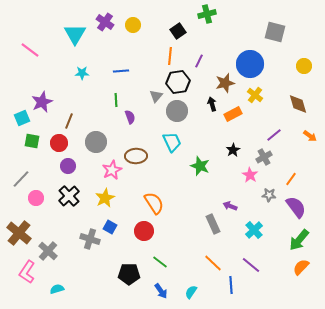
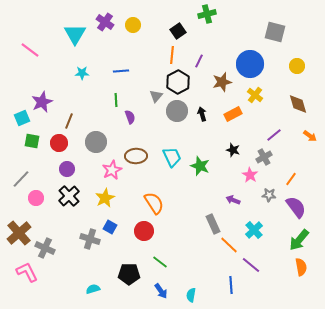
orange line at (170, 56): moved 2 px right, 1 px up
yellow circle at (304, 66): moved 7 px left
black hexagon at (178, 82): rotated 20 degrees counterclockwise
brown star at (225, 83): moved 3 px left, 1 px up
black arrow at (212, 104): moved 10 px left, 10 px down
cyan trapezoid at (172, 142): moved 15 px down
black star at (233, 150): rotated 24 degrees counterclockwise
purple circle at (68, 166): moved 1 px left, 3 px down
purple arrow at (230, 206): moved 3 px right, 6 px up
brown cross at (19, 233): rotated 10 degrees clockwise
gray cross at (48, 251): moved 3 px left, 3 px up; rotated 18 degrees counterclockwise
orange line at (213, 263): moved 16 px right, 18 px up
orange semicircle at (301, 267): rotated 126 degrees clockwise
pink L-shape at (27, 272): rotated 120 degrees clockwise
cyan semicircle at (57, 289): moved 36 px right
cyan semicircle at (191, 292): moved 3 px down; rotated 24 degrees counterclockwise
